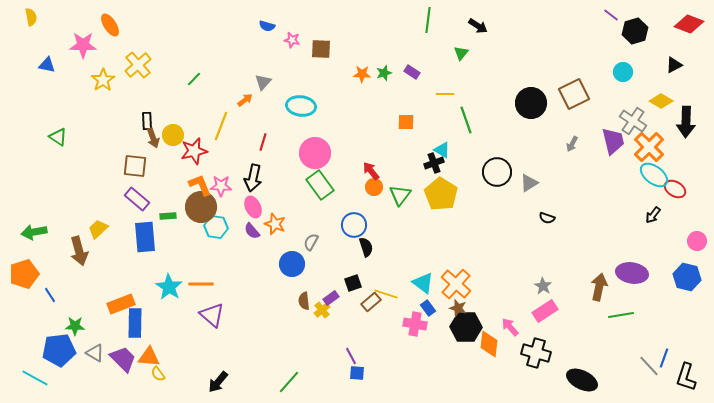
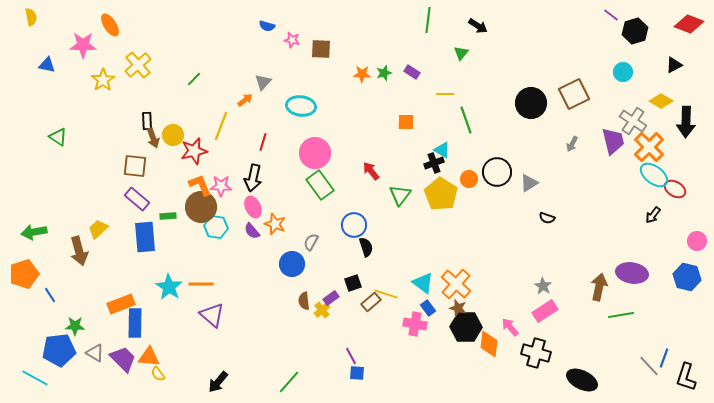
orange circle at (374, 187): moved 95 px right, 8 px up
